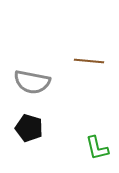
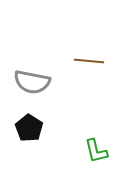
black pentagon: rotated 16 degrees clockwise
green L-shape: moved 1 px left, 3 px down
